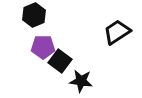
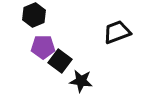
black trapezoid: rotated 12 degrees clockwise
